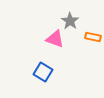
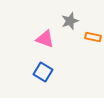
gray star: rotated 18 degrees clockwise
pink triangle: moved 10 px left
